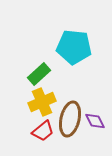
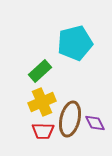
cyan pentagon: moved 1 px right, 4 px up; rotated 20 degrees counterclockwise
green rectangle: moved 1 px right, 3 px up
purple diamond: moved 2 px down
red trapezoid: rotated 40 degrees clockwise
